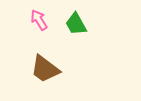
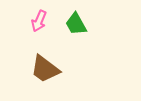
pink arrow: moved 1 px down; rotated 125 degrees counterclockwise
